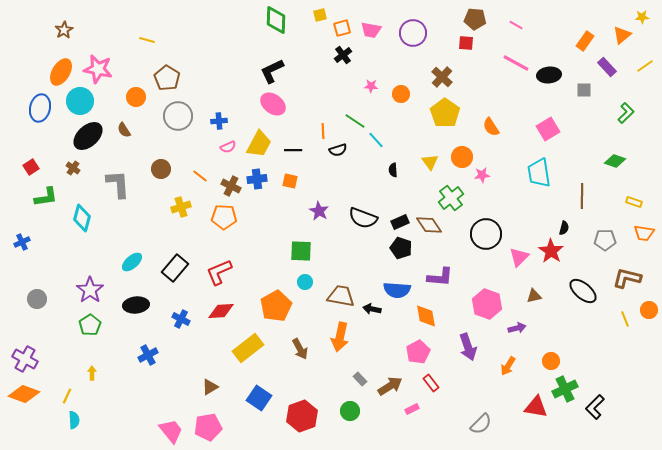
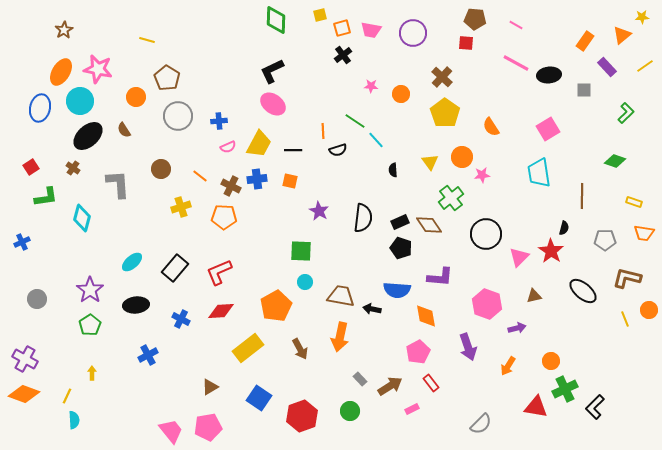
black semicircle at (363, 218): rotated 104 degrees counterclockwise
